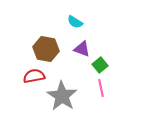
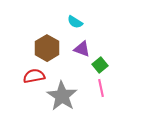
brown hexagon: moved 1 px right, 1 px up; rotated 20 degrees clockwise
